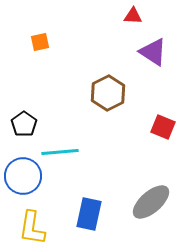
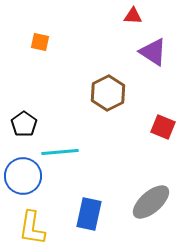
orange square: rotated 24 degrees clockwise
